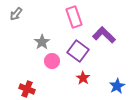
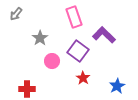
gray star: moved 2 px left, 4 px up
red cross: rotated 21 degrees counterclockwise
